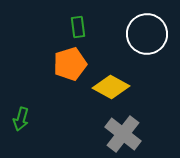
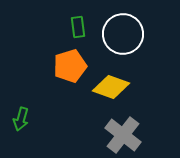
white circle: moved 24 px left
orange pentagon: moved 2 px down
yellow diamond: rotated 9 degrees counterclockwise
gray cross: moved 1 px down
